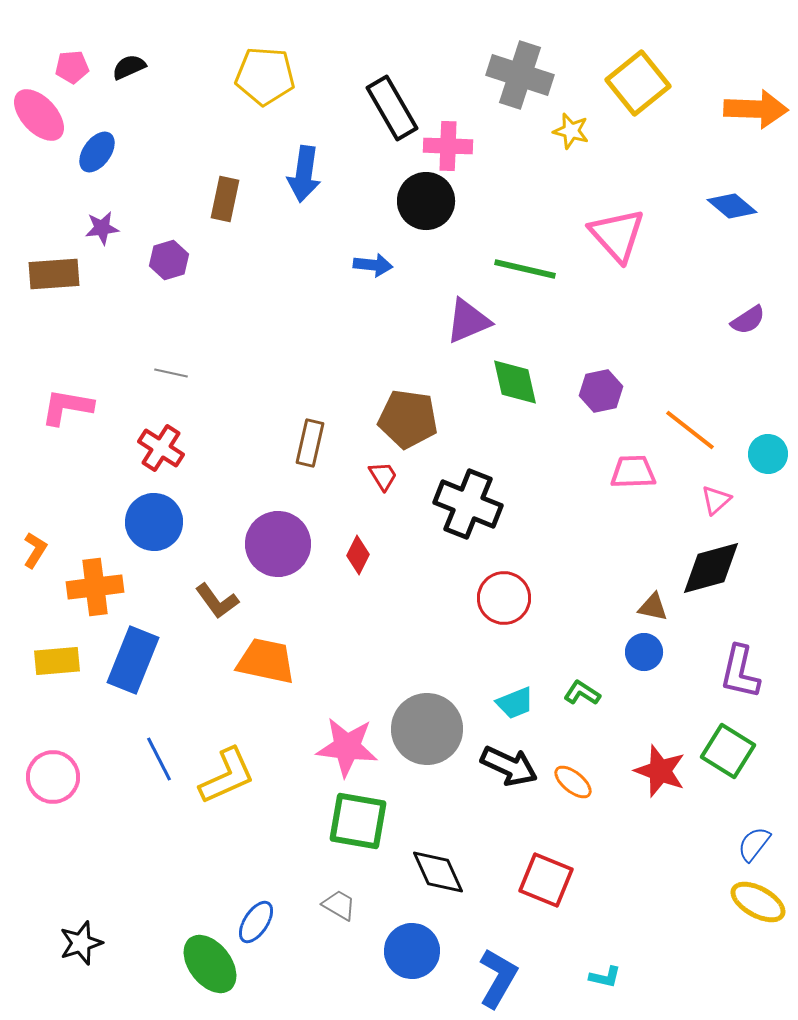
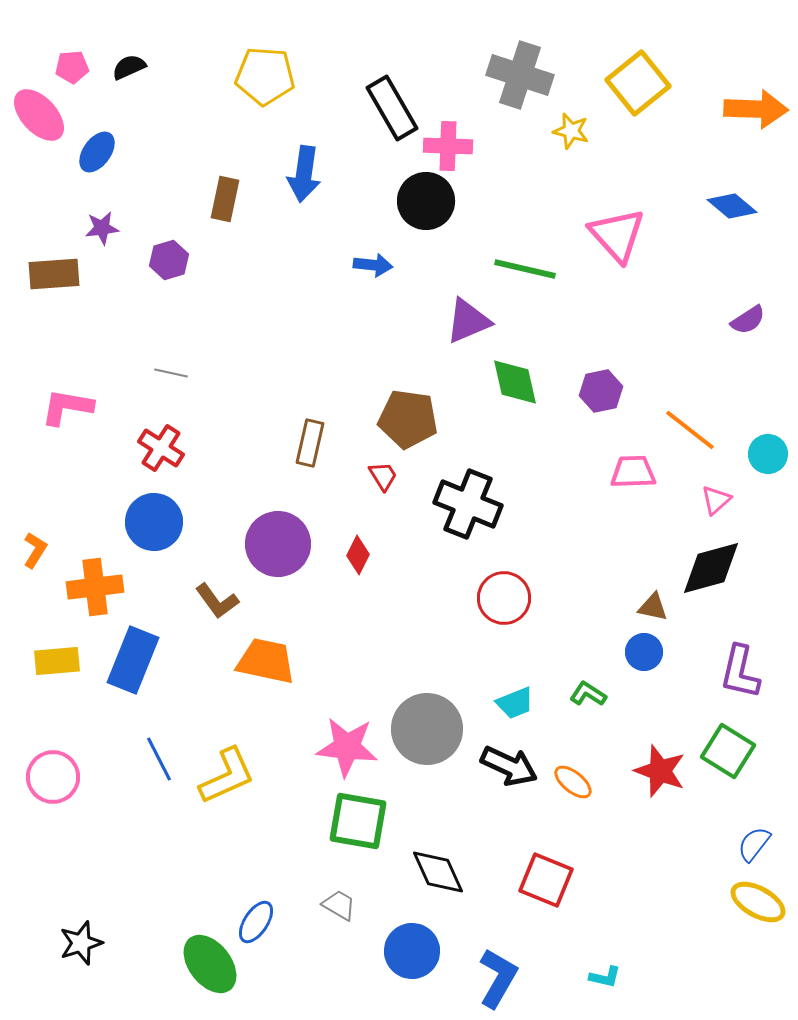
green L-shape at (582, 693): moved 6 px right, 1 px down
